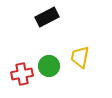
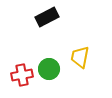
green circle: moved 3 px down
red cross: moved 1 px down
